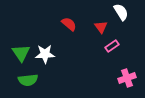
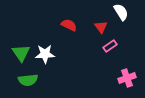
red semicircle: moved 1 px down; rotated 14 degrees counterclockwise
pink rectangle: moved 2 px left
